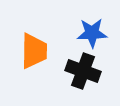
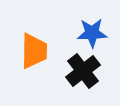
black cross: rotated 32 degrees clockwise
